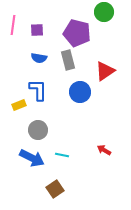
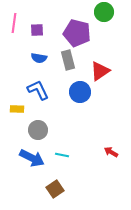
pink line: moved 1 px right, 2 px up
red triangle: moved 5 px left
blue L-shape: rotated 25 degrees counterclockwise
yellow rectangle: moved 2 px left, 4 px down; rotated 24 degrees clockwise
red arrow: moved 7 px right, 2 px down
